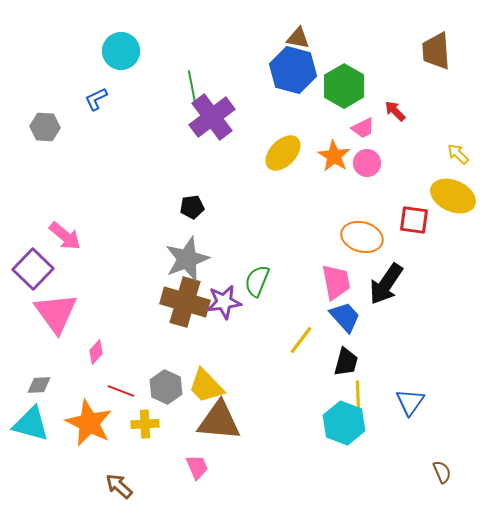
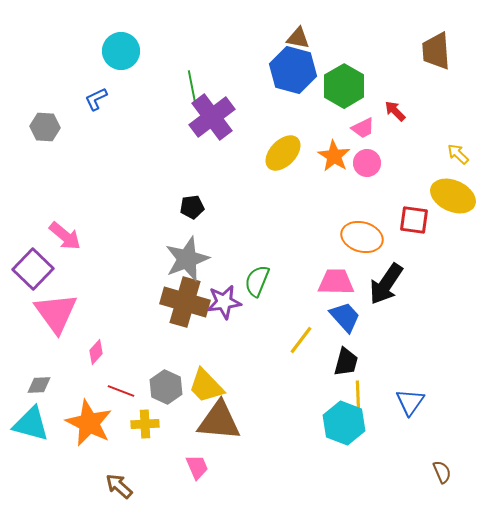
pink trapezoid at (336, 282): rotated 78 degrees counterclockwise
